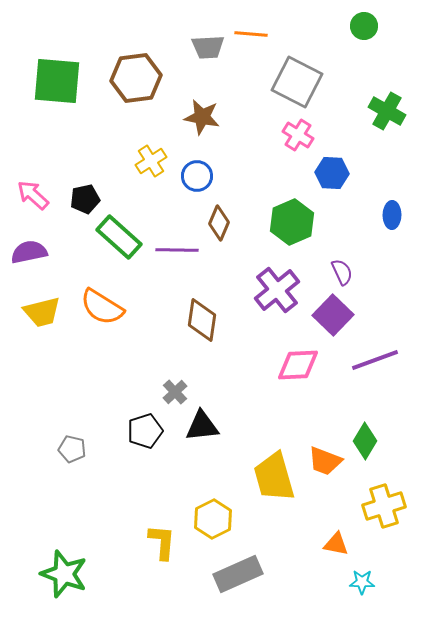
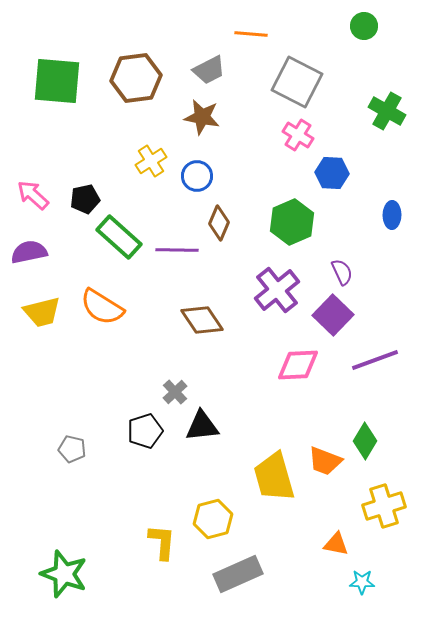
gray trapezoid at (208, 47): moved 1 px right, 23 px down; rotated 24 degrees counterclockwise
brown diamond at (202, 320): rotated 42 degrees counterclockwise
yellow hexagon at (213, 519): rotated 12 degrees clockwise
